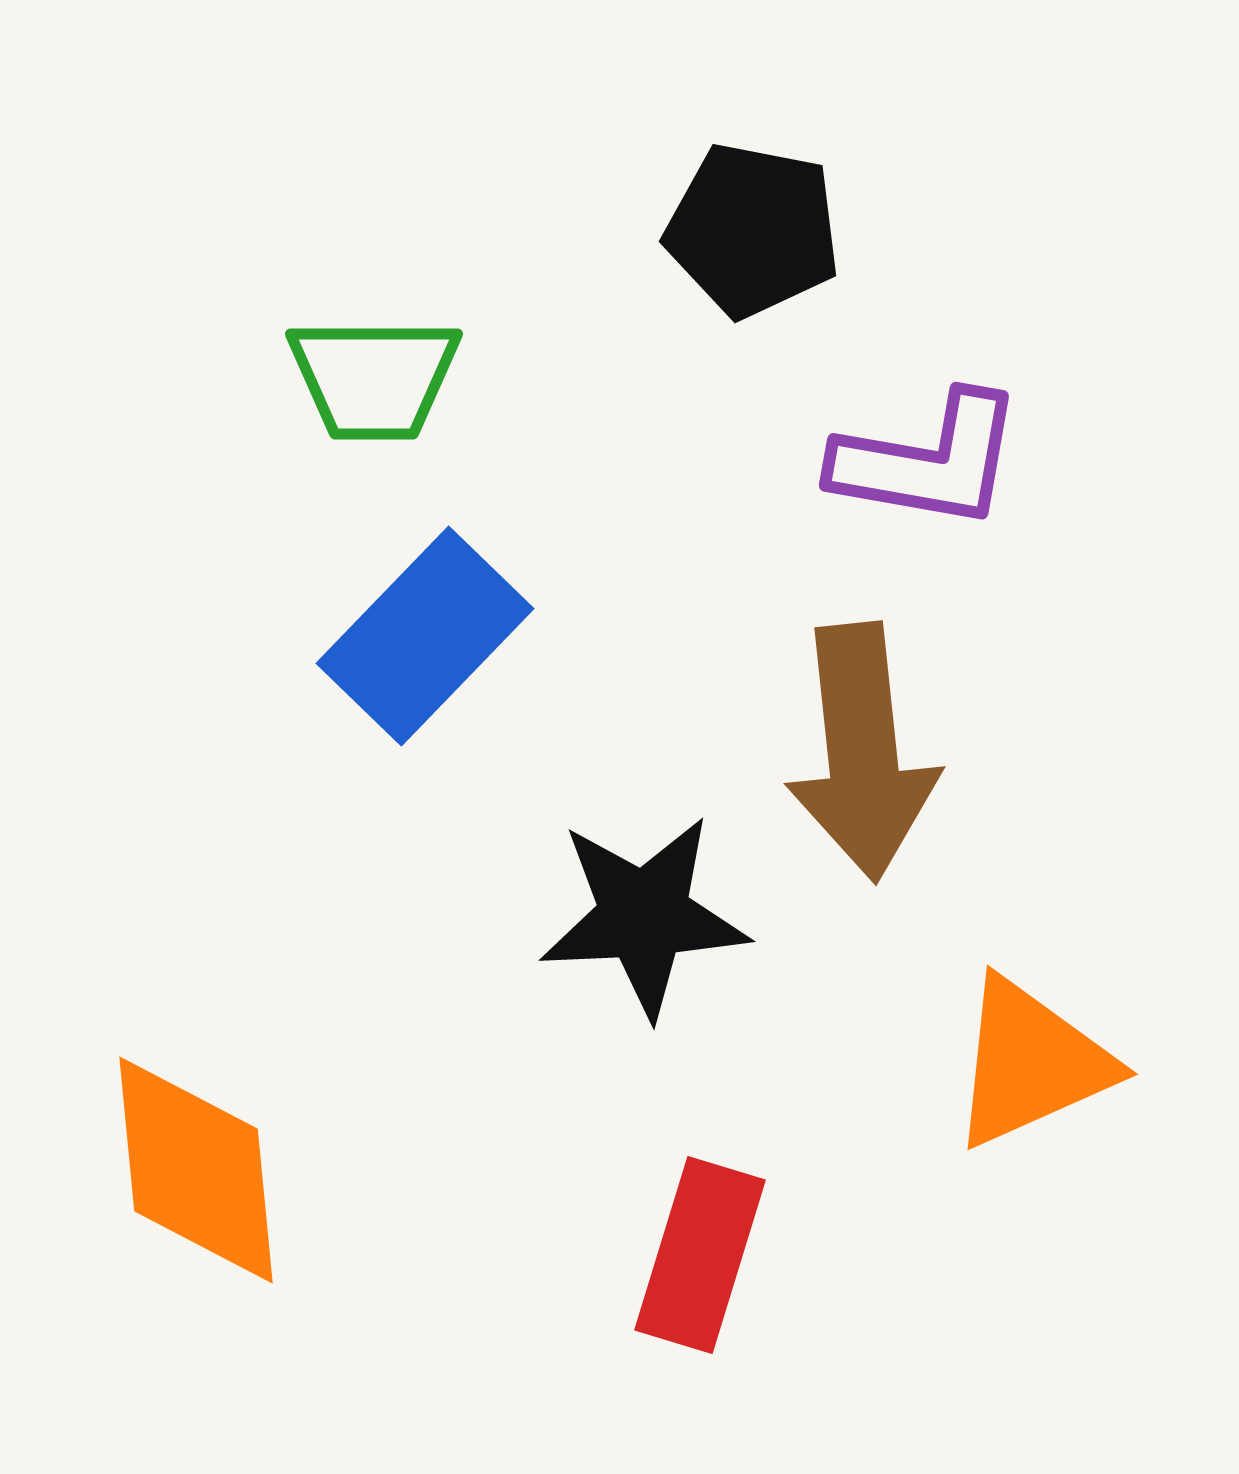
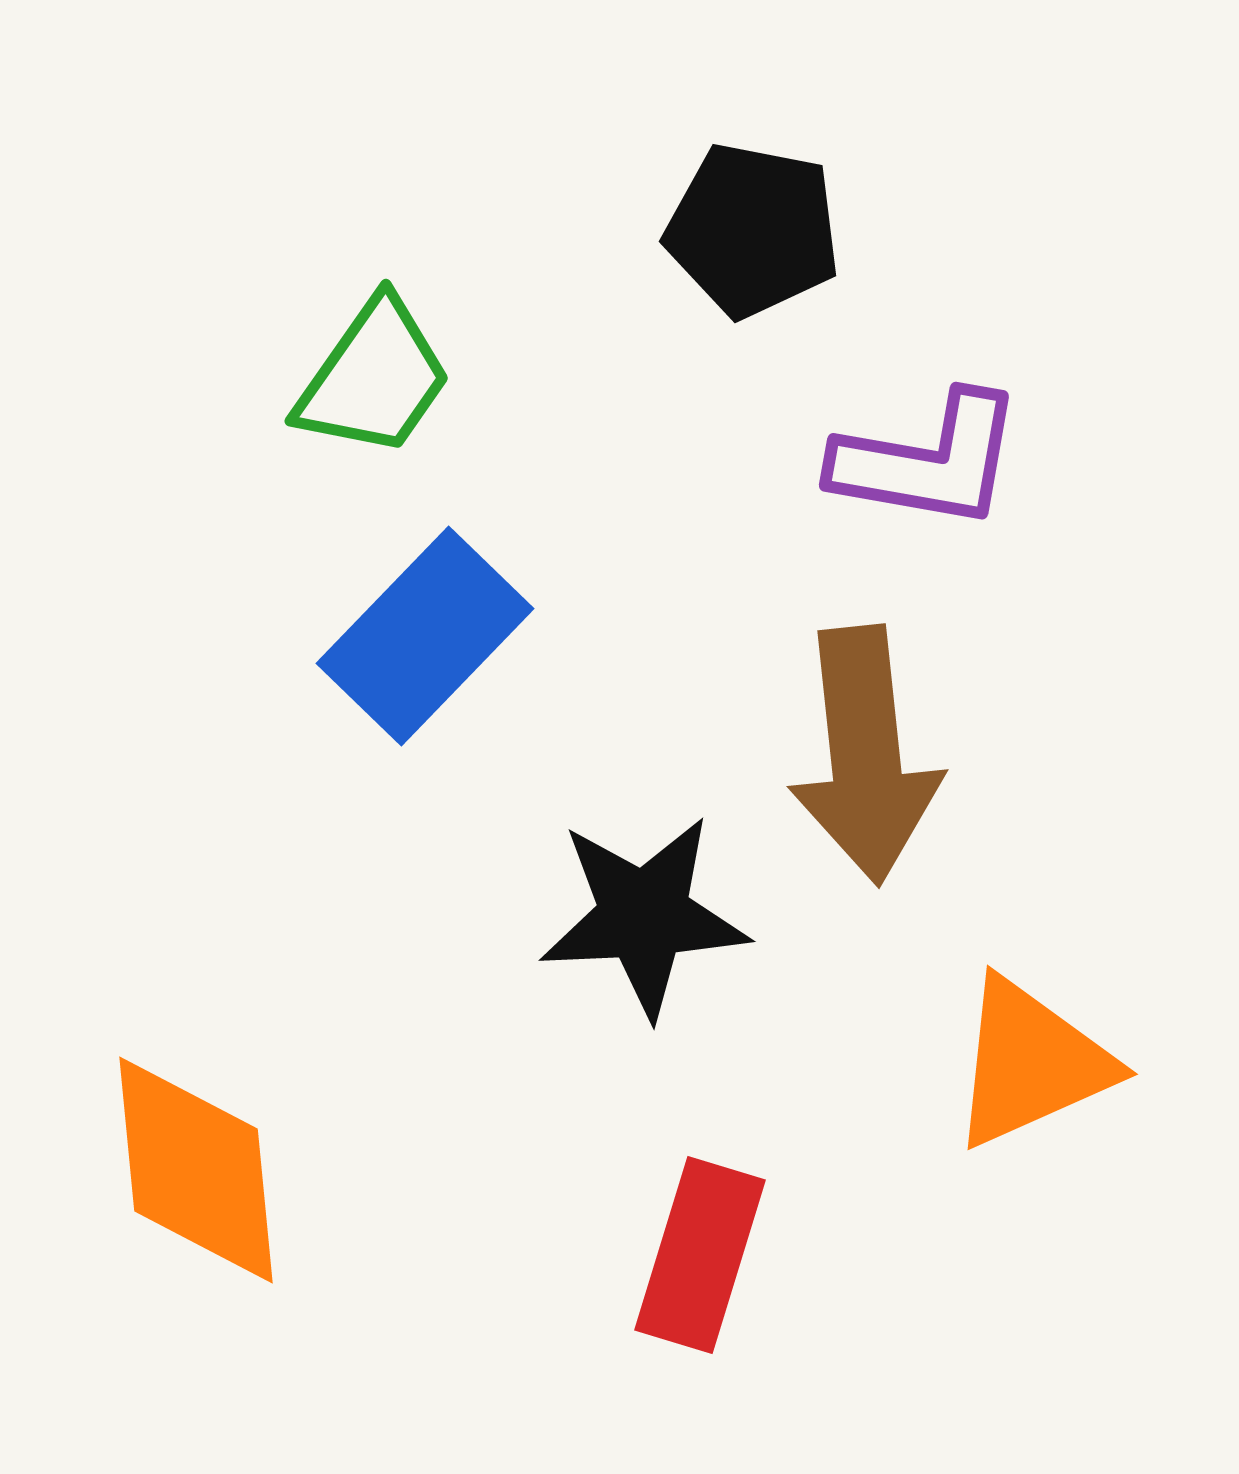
green trapezoid: rotated 55 degrees counterclockwise
brown arrow: moved 3 px right, 3 px down
